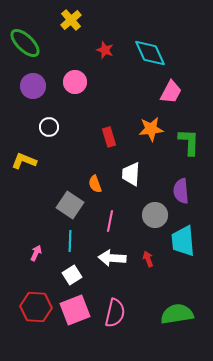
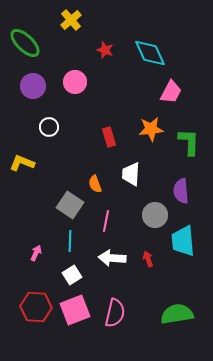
yellow L-shape: moved 2 px left, 2 px down
pink line: moved 4 px left
